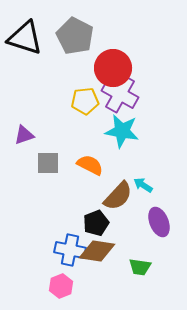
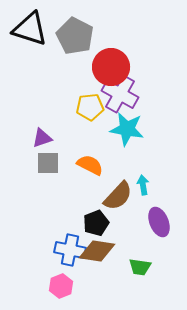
black triangle: moved 5 px right, 9 px up
red circle: moved 2 px left, 1 px up
yellow pentagon: moved 5 px right, 6 px down
cyan star: moved 5 px right, 2 px up
purple triangle: moved 18 px right, 3 px down
cyan arrow: rotated 48 degrees clockwise
